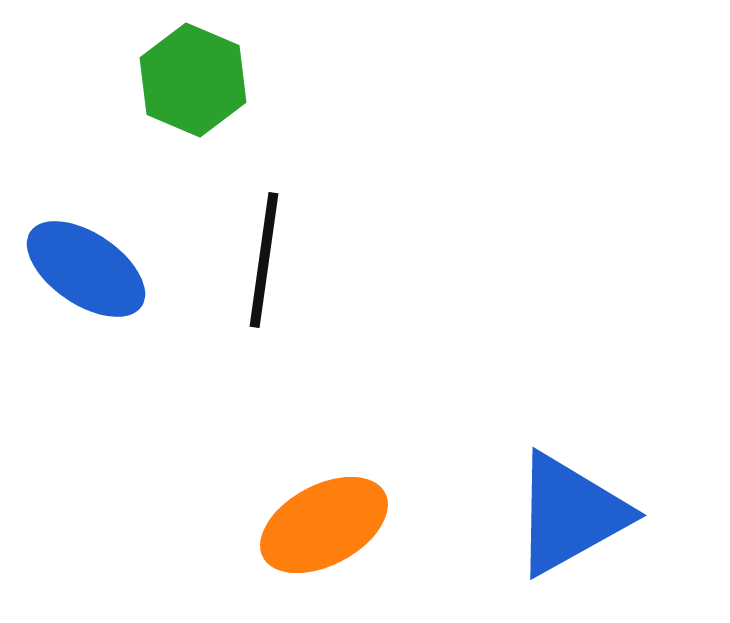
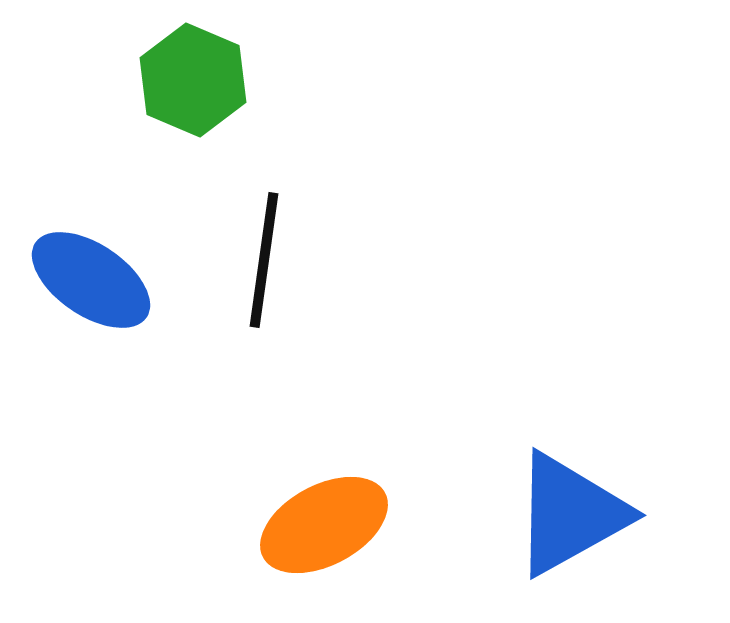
blue ellipse: moved 5 px right, 11 px down
